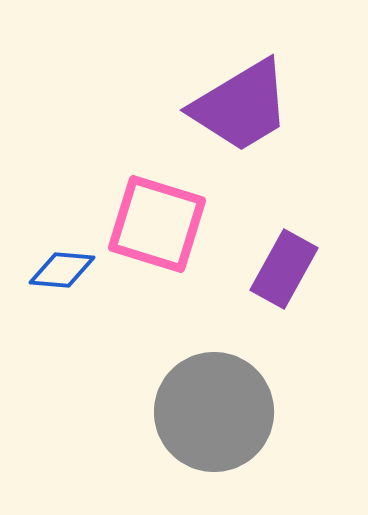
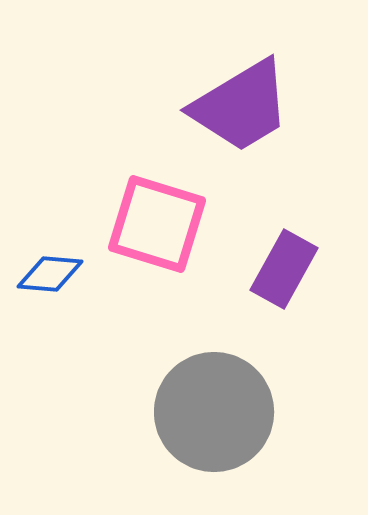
blue diamond: moved 12 px left, 4 px down
